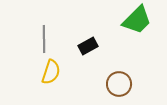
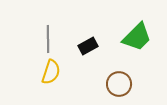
green trapezoid: moved 17 px down
gray line: moved 4 px right
